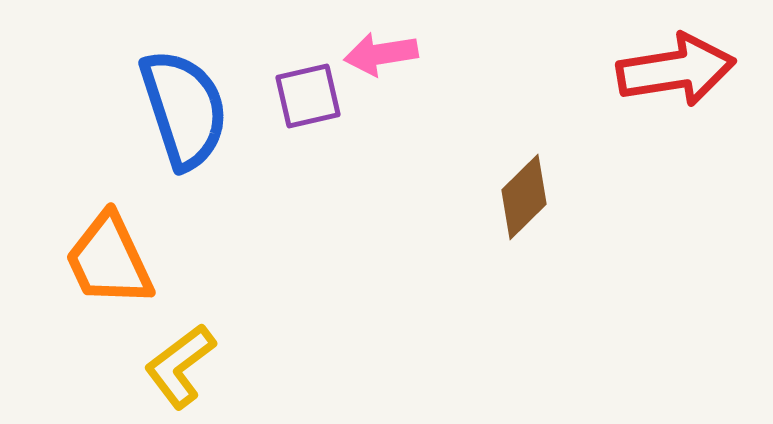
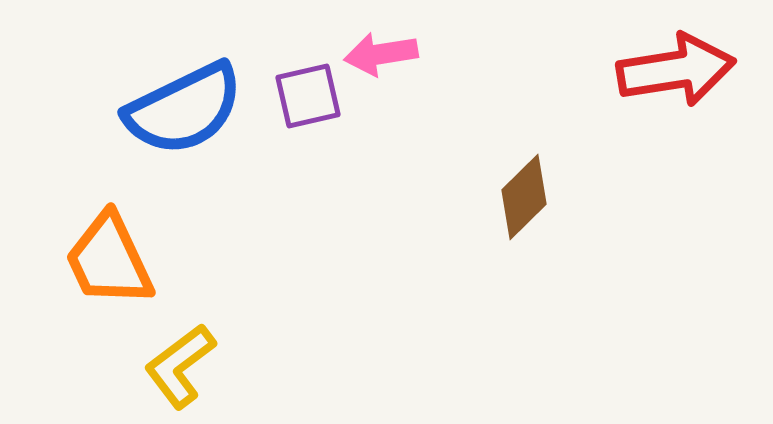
blue semicircle: rotated 82 degrees clockwise
